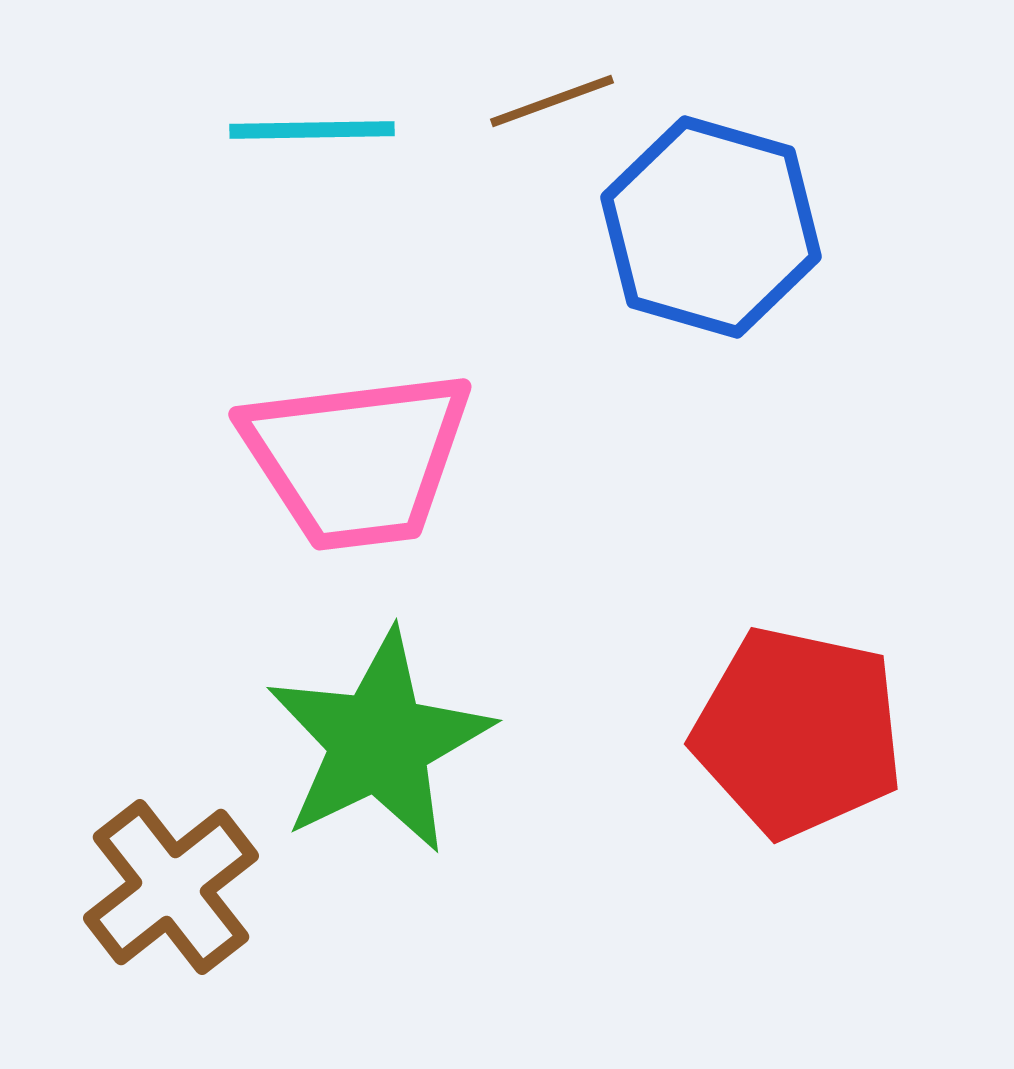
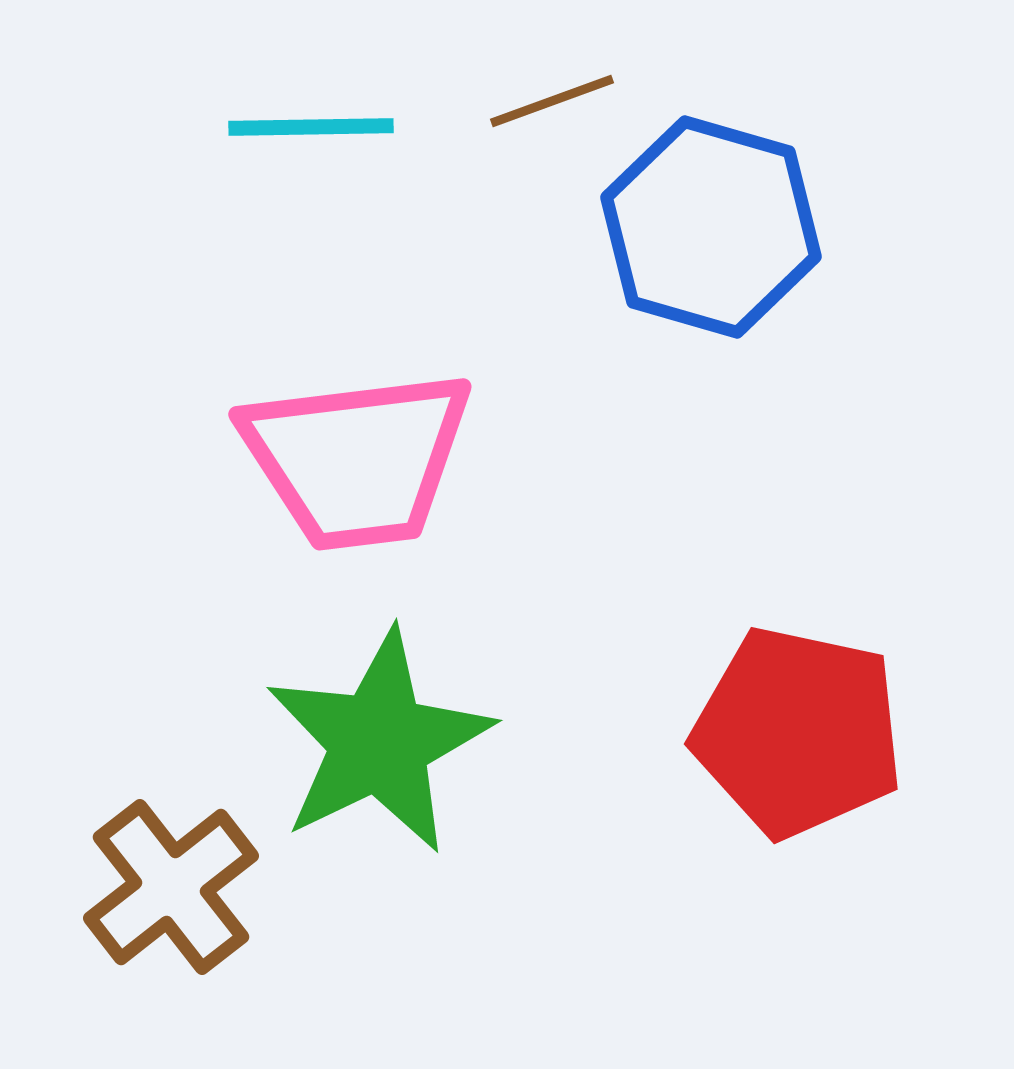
cyan line: moved 1 px left, 3 px up
